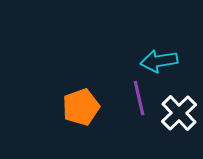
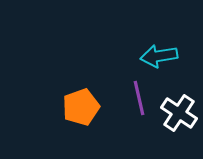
cyan arrow: moved 5 px up
white cross: rotated 12 degrees counterclockwise
